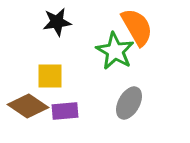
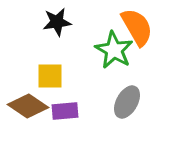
green star: moved 1 px left, 1 px up
gray ellipse: moved 2 px left, 1 px up
